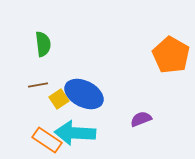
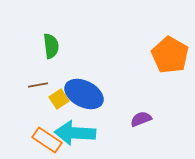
green semicircle: moved 8 px right, 2 px down
orange pentagon: moved 1 px left
